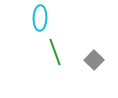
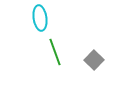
cyan ellipse: rotated 10 degrees counterclockwise
